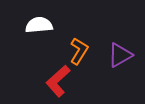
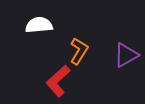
purple triangle: moved 6 px right
